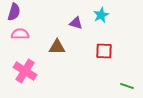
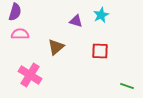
purple semicircle: moved 1 px right
purple triangle: moved 2 px up
brown triangle: moved 1 px left; rotated 42 degrees counterclockwise
red square: moved 4 px left
pink cross: moved 5 px right, 4 px down
